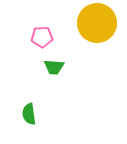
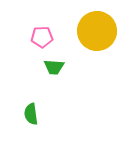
yellow circle: moved 8 px down
green semicircle: moved 2 px right
